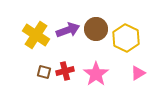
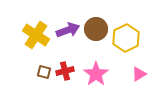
yellow hexagon: rotated 8 degrees clockwise
pink triangle: moved 1 px right, 1 px down
